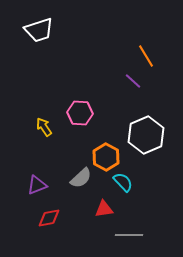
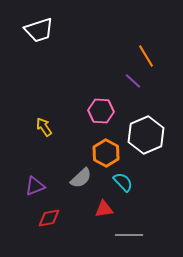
pink hexagon: moved 21 px right, 2 px up
orange hexagon: moved 4 px up
purple triangle: moved 2 px left, 1 px down
